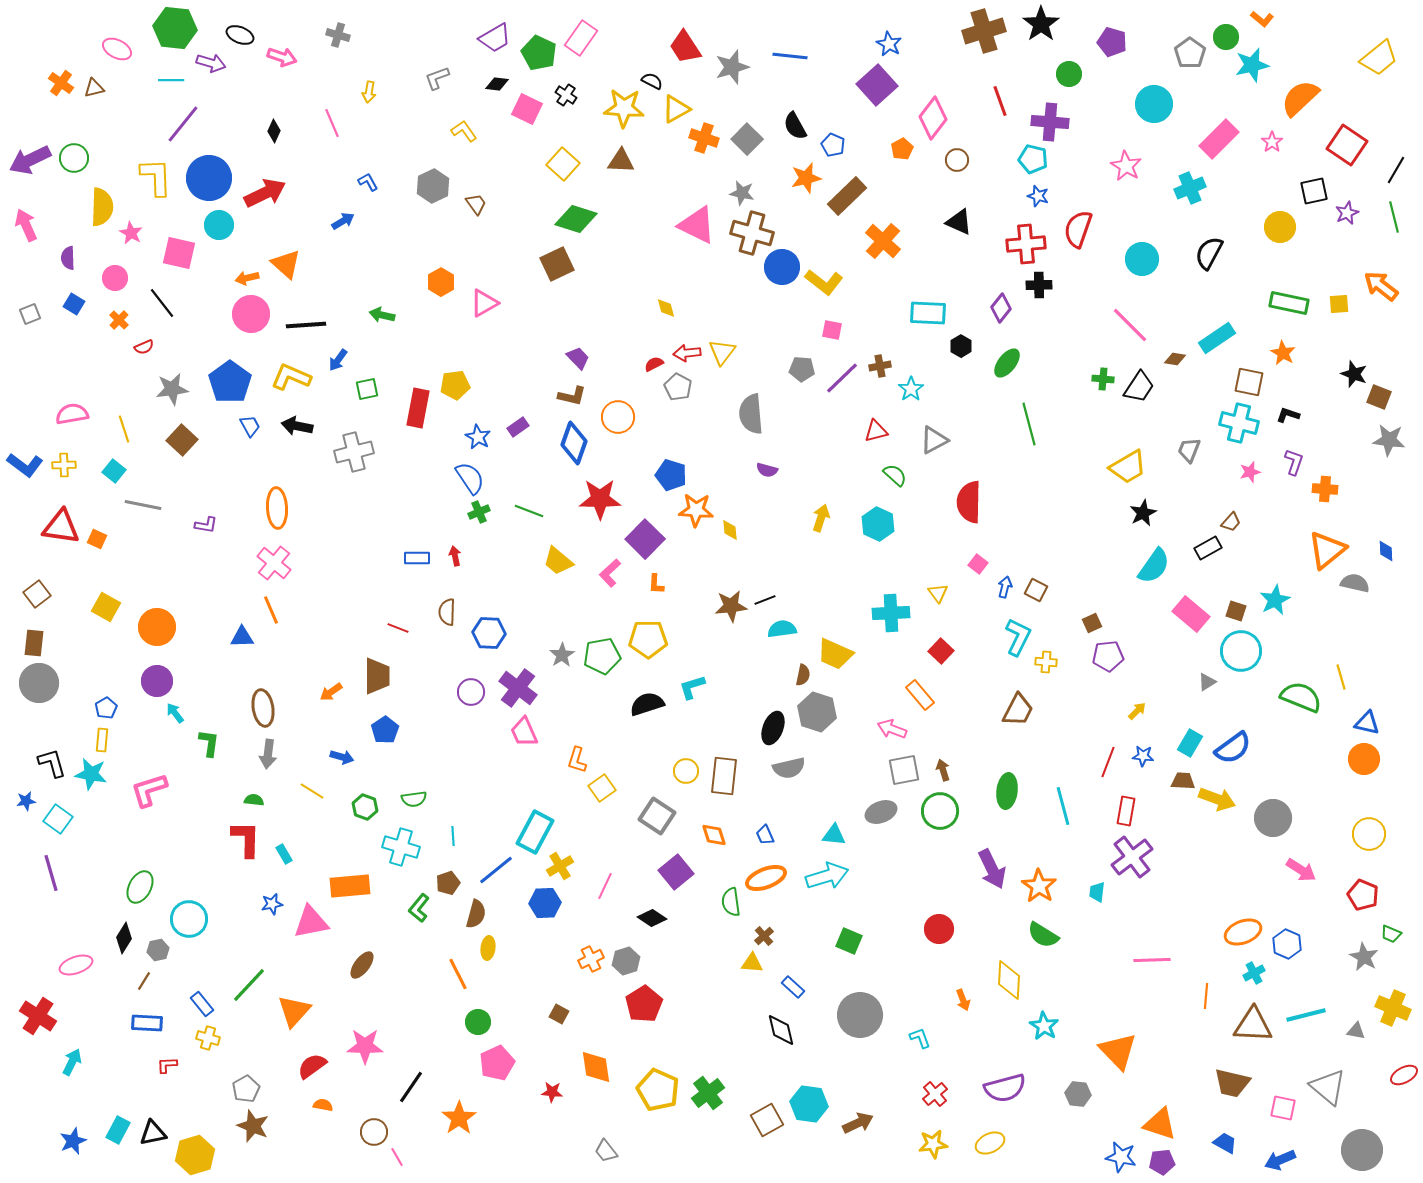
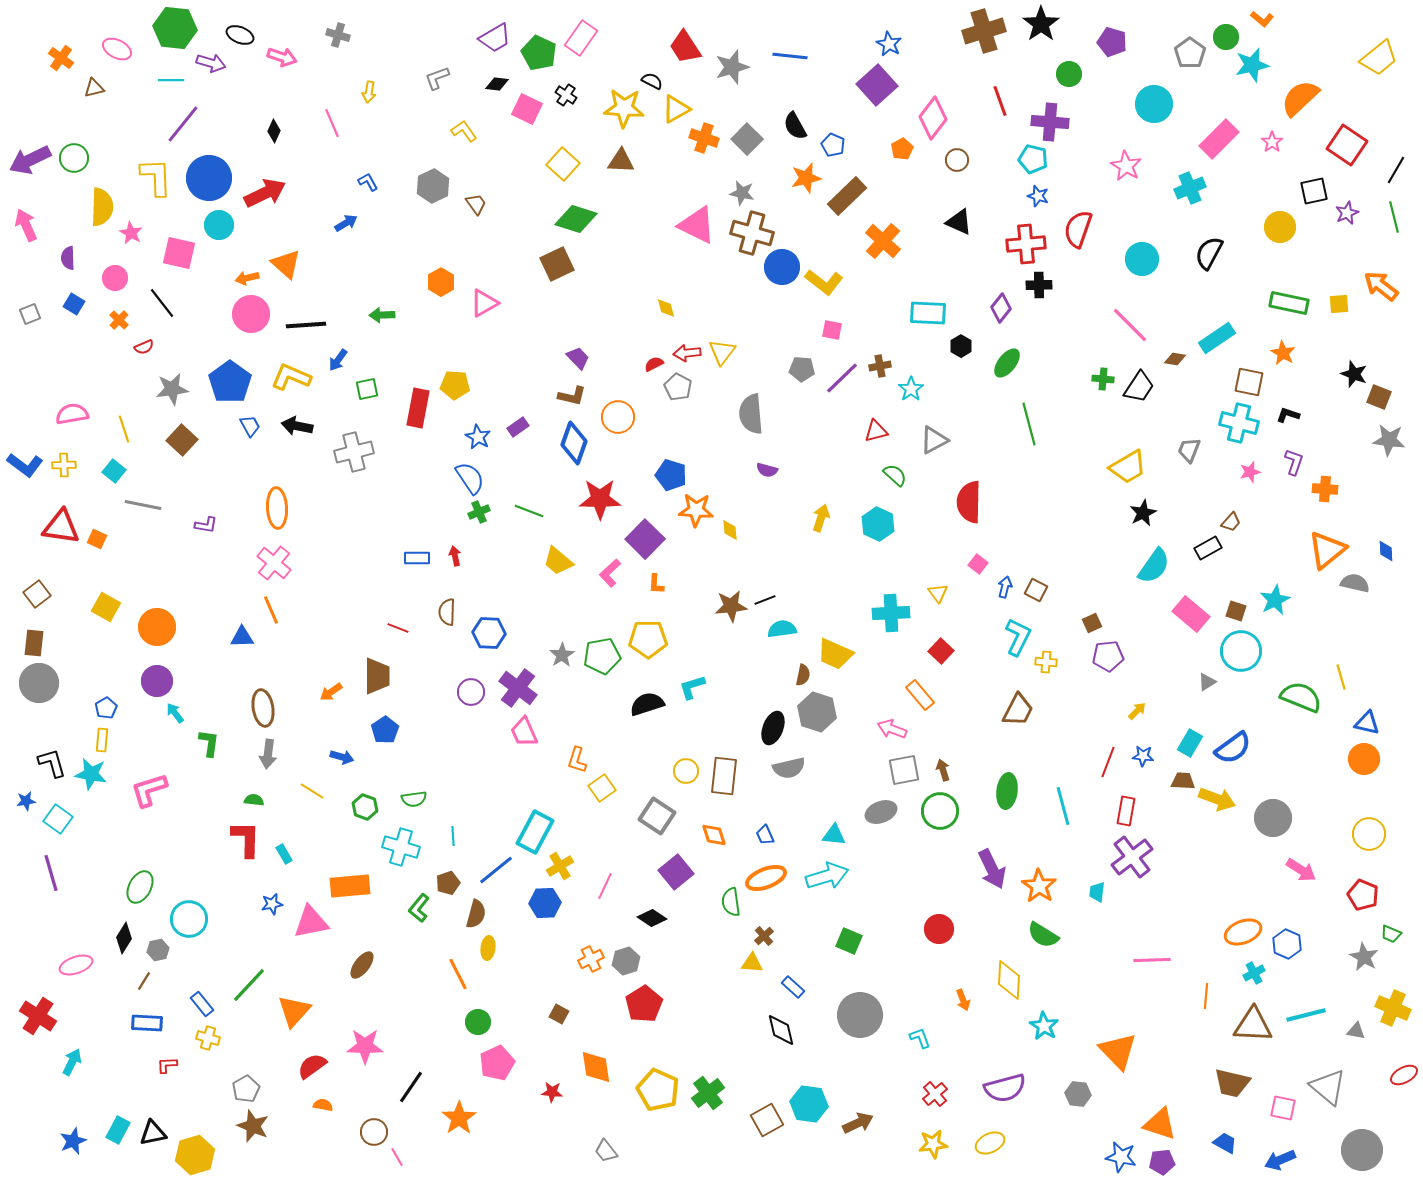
orange cross at (61, 83): moved 25 px up
blue arrow at (343, 221): moved 3 px right, 2 px down
green arrow at (382, 315): rotated 15 degrees counterclockwise
yellow pentagon at (455, 385): rotated 12 degrees clockwise
